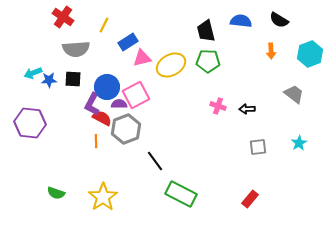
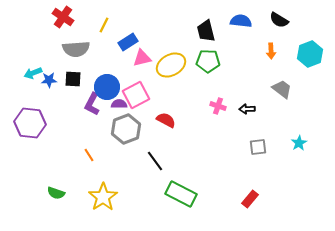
gray trapezoid: moved 12 px left, 5 px up
red semicircle: moved 64 px right, 2 px down
orange line: moved 7 px left, 14 px down; rotated 32 degrees counterclockwise
